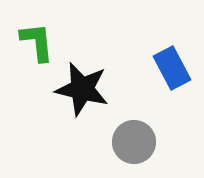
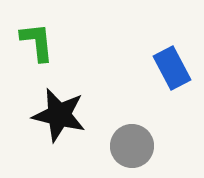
black star: moved 23 px left, 26 px down
gray circle: moved 2 px left, 4 px down
